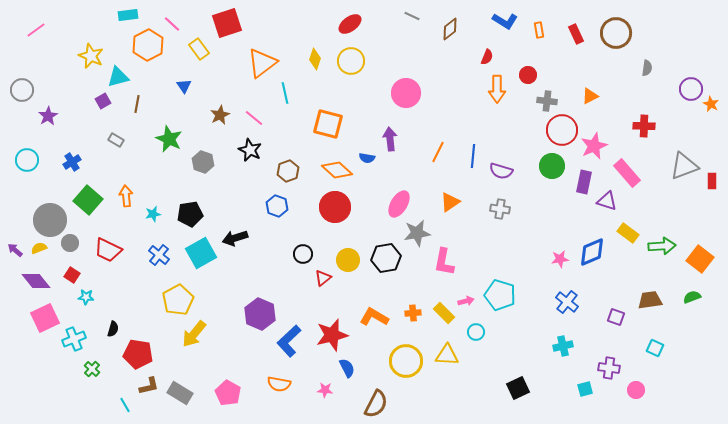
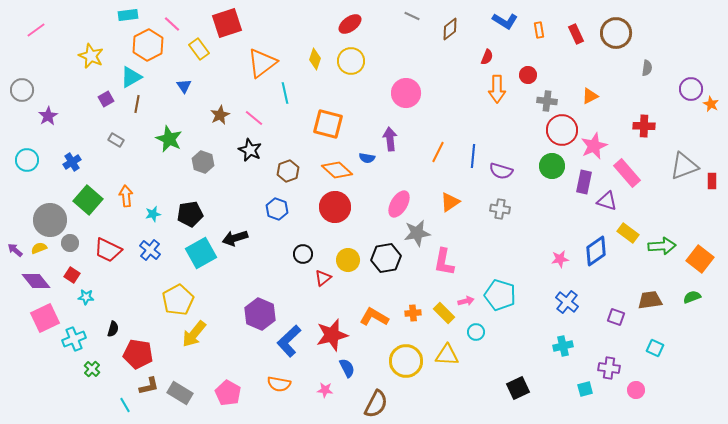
cyan triangle at (118, 77): moved 13 px right; rotated 15 degrees counterclockwise
purple square at (103, 101): moved 3 px right, 2 px up
blue hexagon at (277, 206): moved 3 px down
blue diamond at (592, 252): moved 4 px right, 1 px up; rotated 12 degrees counterclockwise
blue cross at (159, 255): moved 9 px left, 5 px up
